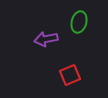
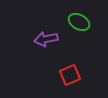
green ellipse: rotated 75 degrees counterclockwise
